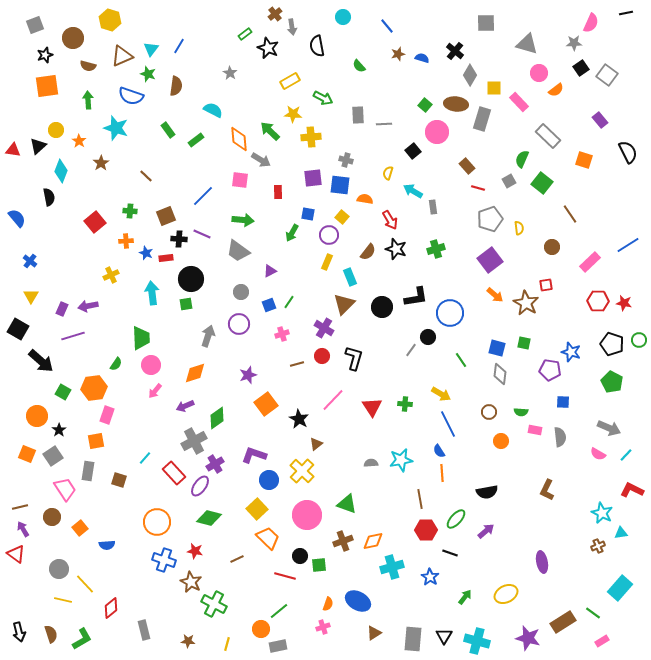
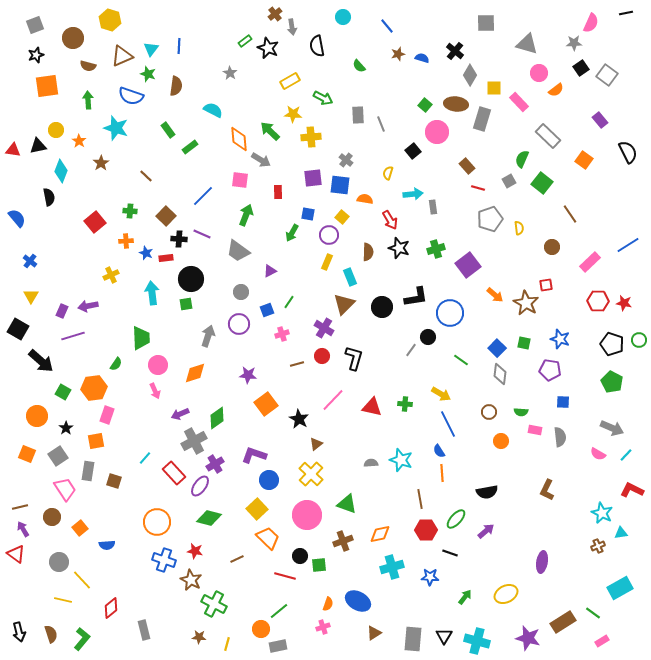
green rectangle at (245, 34): moved 7 px down
blue line at (179, 46): rotated 28 degrees counterclockwise
black star at (45, 55): moved 9 px left
gray line at (384, 124): moved 3 px left; rotated 70 degrees clockwise
green rectangle at (196, 140): moved 6 px left, 7 px down
black triangle at (38, 146): rotated 30 degrees clockwise
gray cross at (346, 160): rotated 24 degrees clockwise
orange square at (584, 160): rotated 18 degrees clockwise
cyan arrow at (413, 191): moved 3 px down; rotated 144 degrees clockwise
brown square at (166, 216): rotated 24 degrees counterclockwise
green arrow at (243, 220): moved 3 px right, 5 px up; rotated 75 degrees counterclockwise
black star at (396, 249): moved 3 px right, 1 px up
brown semicircle at (368, 252): rotated 36 degrees counterclockwise
purple square at (490, 260): moved 22 px left, 5 px down
blue square at (269, 305): moved 2 px left, 5 px down
purple rectangle at (62, 309): moved 2 px down
blue square at (497, 348): rotated 30 degrees clockwise
blue star at (571, 352): moved 11 px left, 13 px up
green line at (461, 360): rotated 21 degrees counterclockwise
pink circle at (151, 365): moved 7 px right
purple star at (248, 375): rotated 24 degrees clockwise
pink arrow at (155, 391): rotated 63 degrees counterclockwise
purple arrow at (185, 406): moved 5 px left, 8 px down
red triangle at (372, 407): rotated 45 degrees counterclockwise
gray arrow at (609, 428): moved 3 px right
black star at (59, 430): moved 7 px right, 2 px up
gray square at (53, 456): moved 5 px right
cyan star at (401, 460): rotated 30 degrees clockwise
yellow cross at (302, 471): moved 9 px right, 3 px down
brown square at (119, 480): moved 5 px left, 1 px down
orange diamond at (373, 541): moved 7 px right, 7 px up
purple ellipse at (542, 562): rotated 20 degrees clockwise
gray circle at (59, 569): moved 7 px up
blue star at (430, 577): rotated 30 degrees counterclockwise
brown star at (191, 582): moved 2 px up
yellow line at (85, 584): moved 3 px left, 4 px up
cyan rectangle at (620, 588): rotated 20 degrees clockwise
green L-shape at (82, 639): rotated 20 degrees counterclockwise
brown star at (188, 641): moved 11 px right, 4 px up
